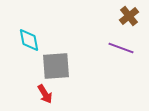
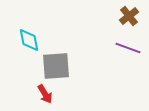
purple line: moved 7 px right
